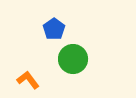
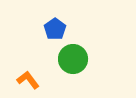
blue pentagon: moved 1 px right
